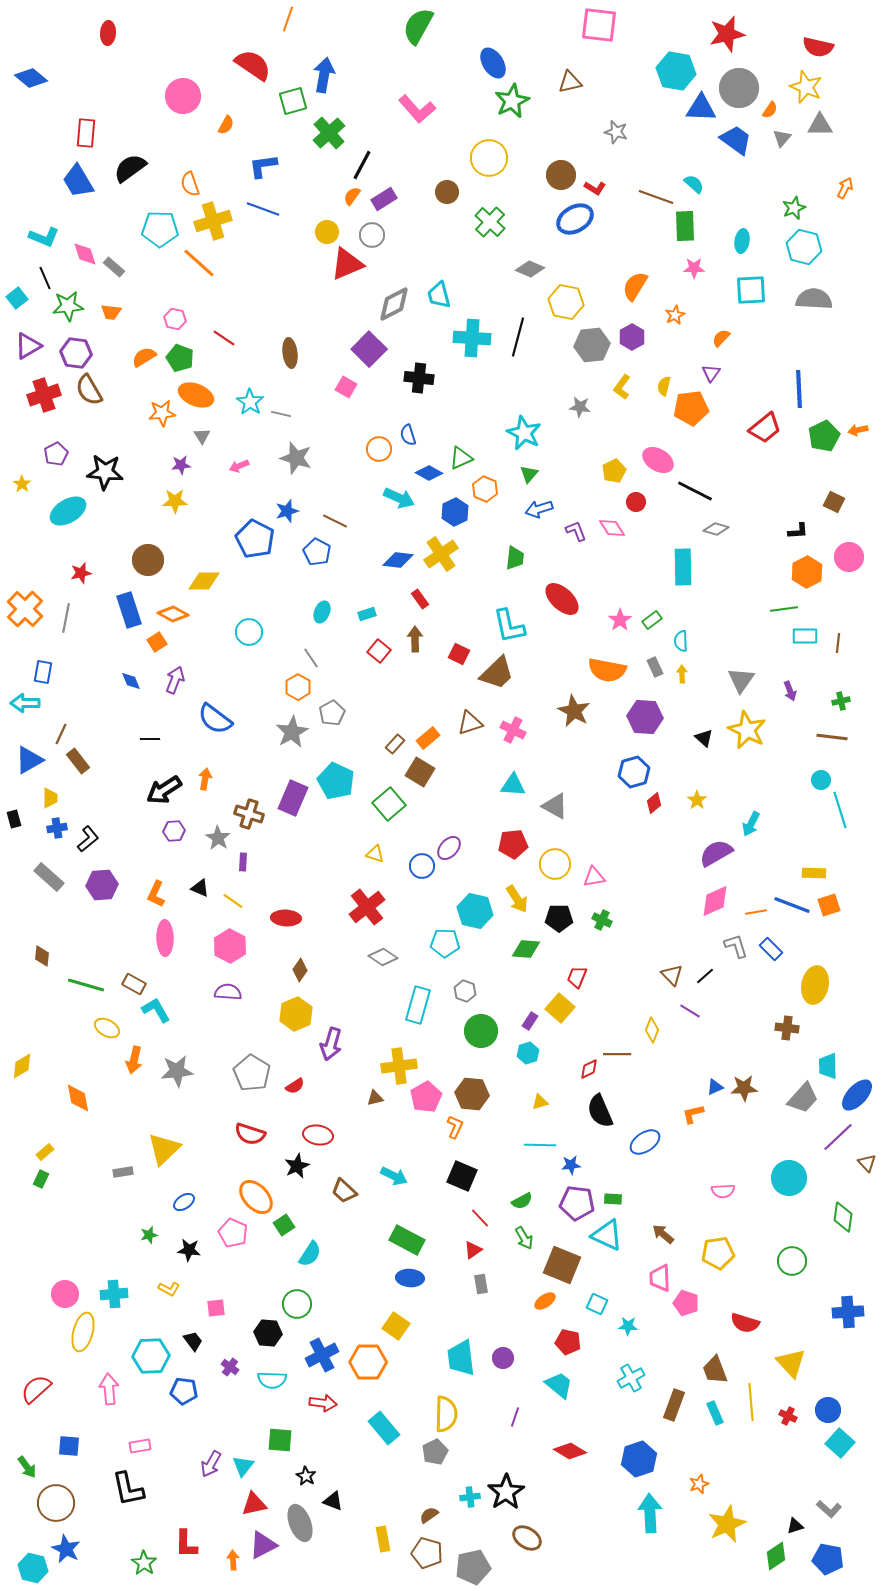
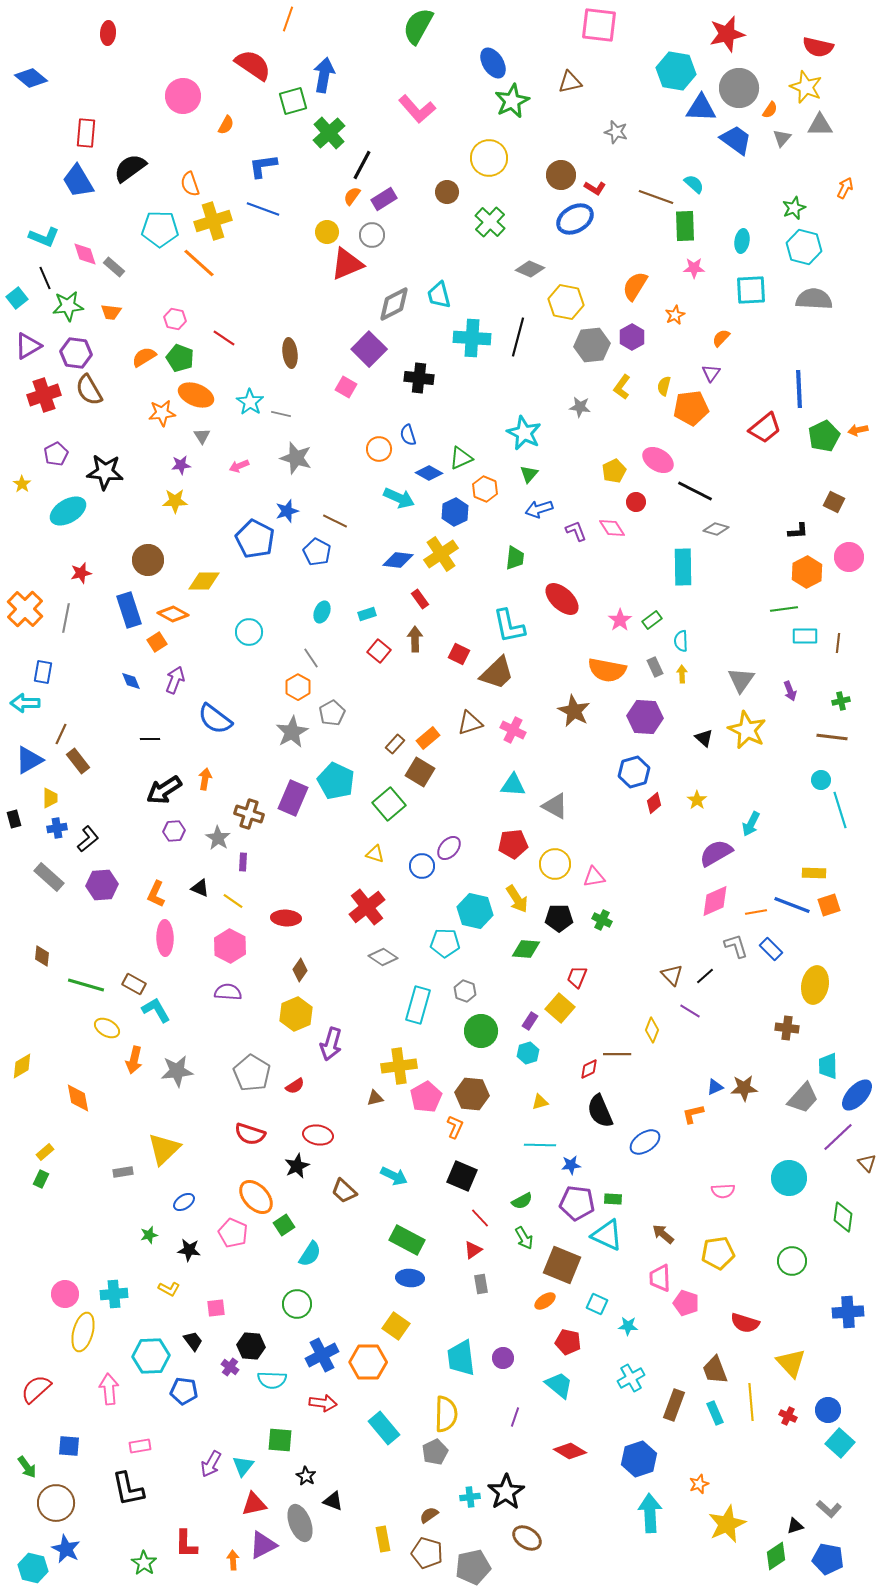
black hexagon at (268, 1333): moved 17 px left, 13 px down
